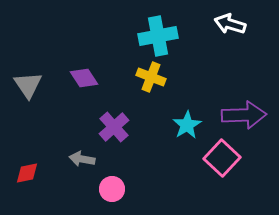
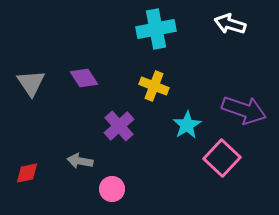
cyan cross: moved 2 px left, 7 px up
yellow cross: moved 3 px right, 9 px down
gray triangle: moved 3 px right, 2 px up
purple arrow: moved 5 px up; rotated 21 degrees clockwise
purple cross: moved 5 px right, 1 px up
gray arrow: moved 2 px left, 2 px down
